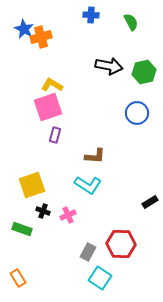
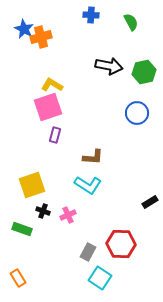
brown L-shape: moved 2 px left, 1 px down
